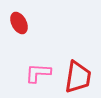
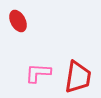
red ellipse: moved 1 px left, 2 px up
